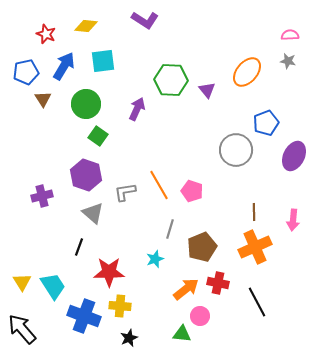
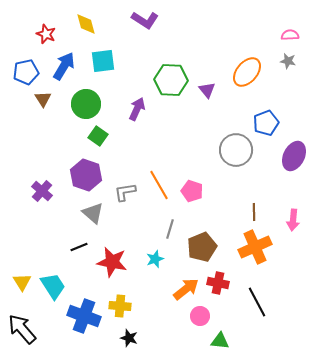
yellow diamond at (86, 26): moved 2 px up; rotated 70 degrees clockwise
purple cross at (42, 196): moved 5 px up; rotated 35 degrees counterclockwise
black line at (79, 247): rotated 48 degrees clockwise
red star at (109, 272): moved 3 px right, 10 px up; rotated 12 degrees clockwise
green triangle at (182, 334): moved 38 px right, 7 px down
black star at (129, 338): rotated 30 degrees counterclockwise
